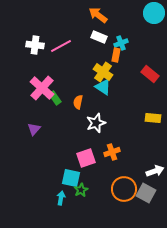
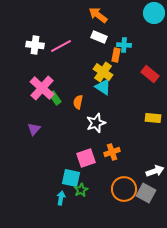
cyan cross: moved 3 px right, 2 px down; rotated 24 degrees clockwise
